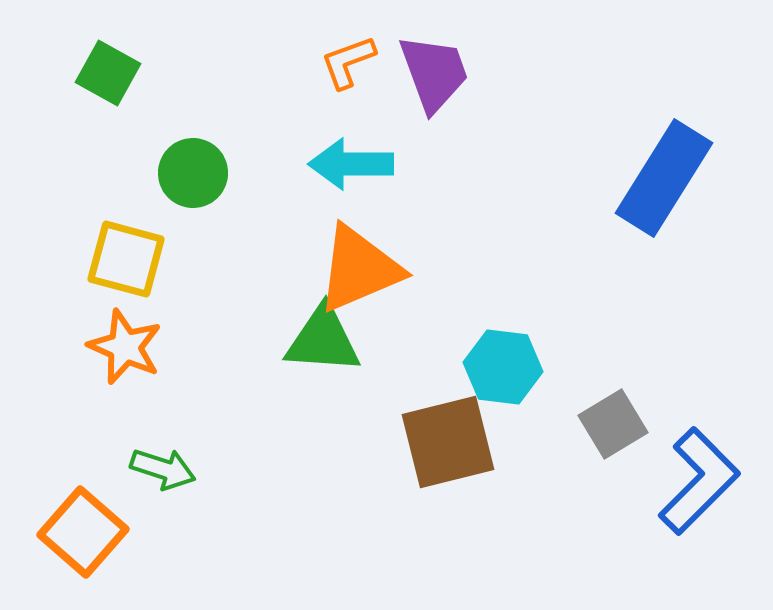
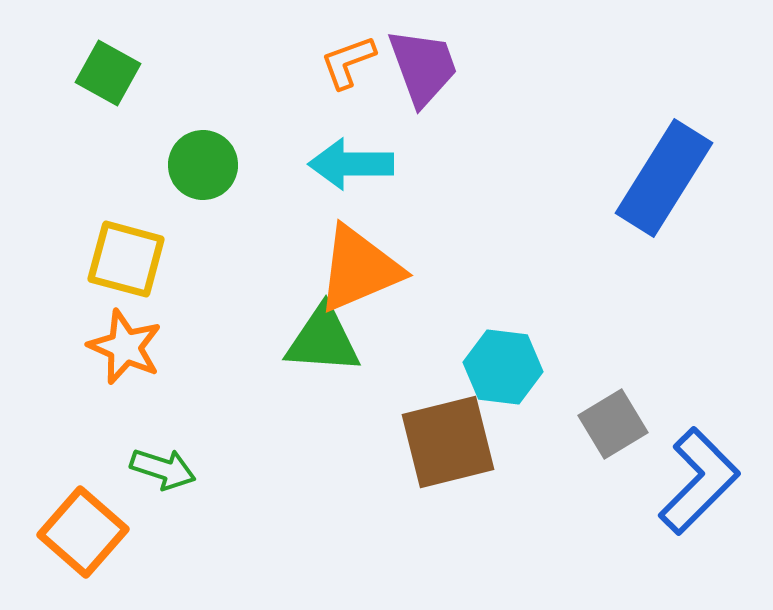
purple trapezoid: moved 11 px left, 6 px up
green circle: moved 10 px right, 8 px up
